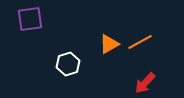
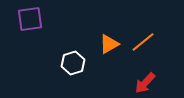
orange line: moved 3 px right; rotated 10 degrees counterclockwise
white hexagon: moved 5 px right, 1 px up
